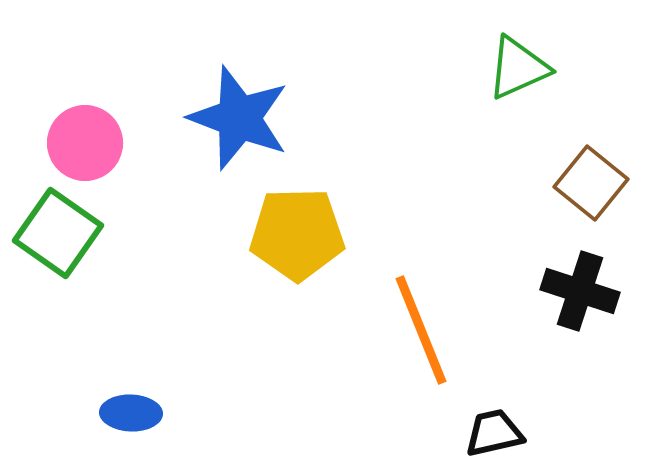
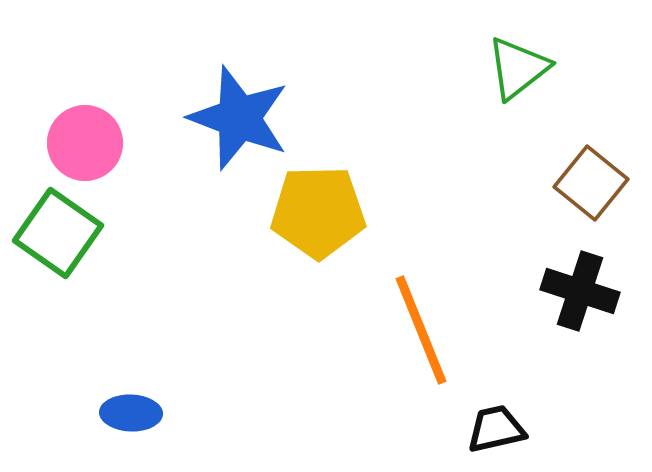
green triangle: rotated 14 degrees counterclockwise
yellow pentagon: moved 21 px right, 22 px up
black trapezoid: moved 2 px right, 4 px up
